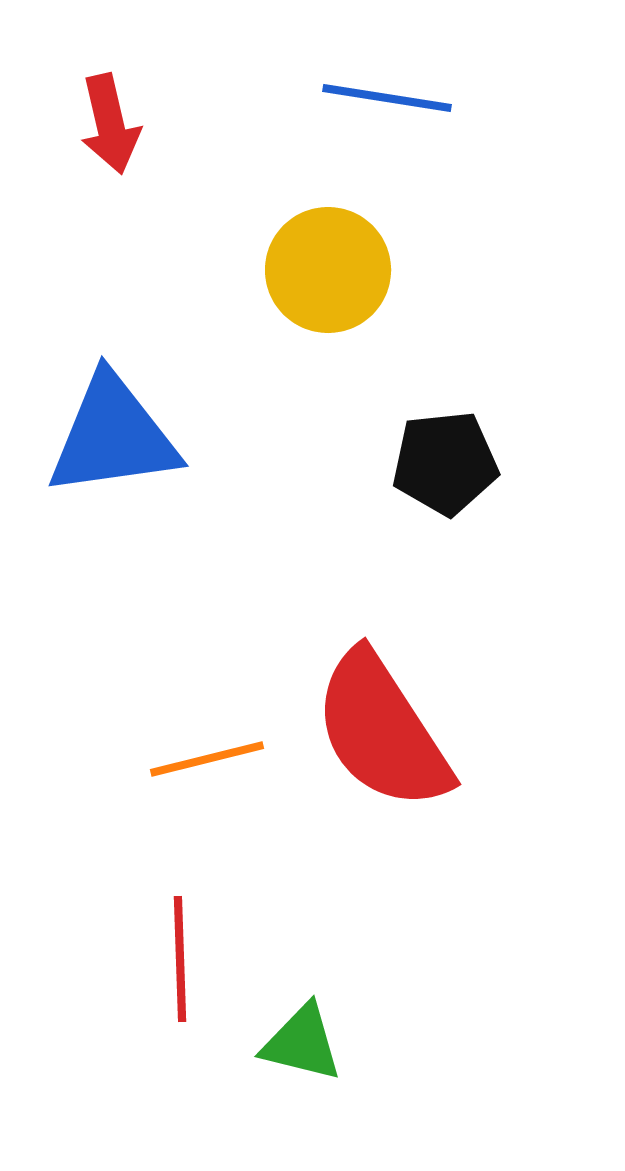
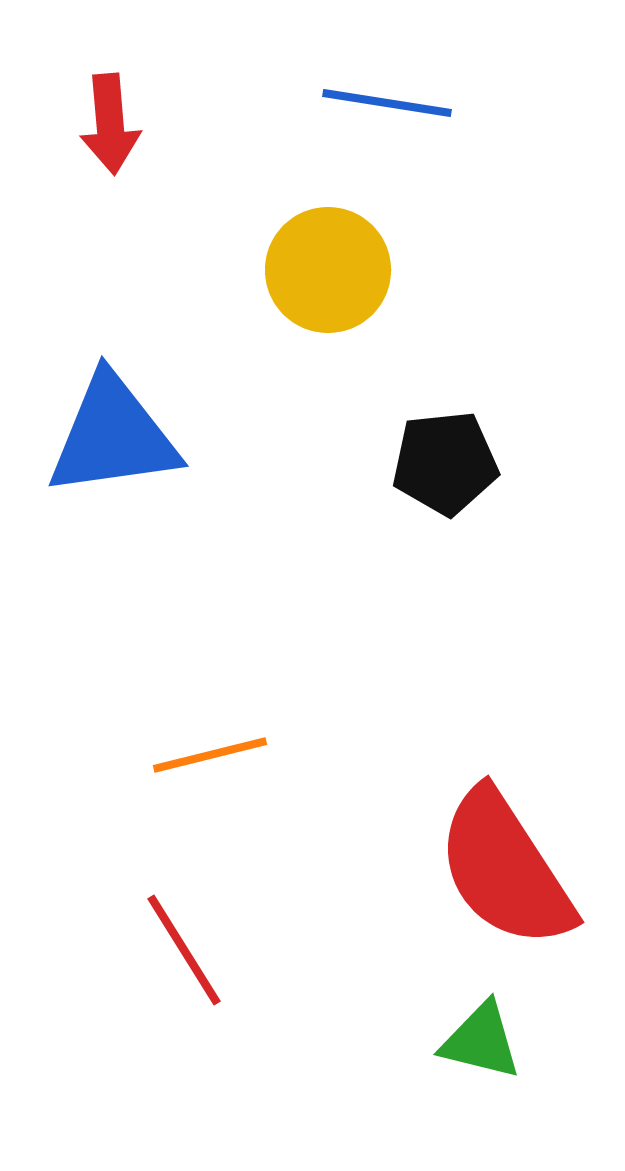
blue line: moved 5 px down
red arrow: rotated 8 degrees clockwise
red semicircle: moved 123 px right, 138 px down
orange line: moved 3 px right, 4 px up
red line: moved 4 px right, 9 px up; rotated 30 degrees counterclockwise
green triangle: moved 179 px right, 2 px up
